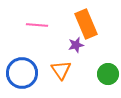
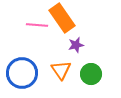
orange rectangle: moved 24 px left, 6 px up; rotated 12 degrees counterclockwise
green circle: moved 17 px left
